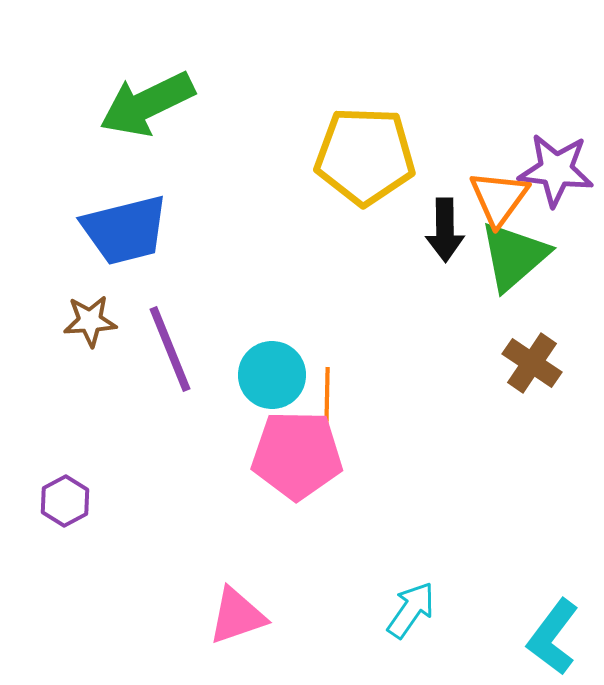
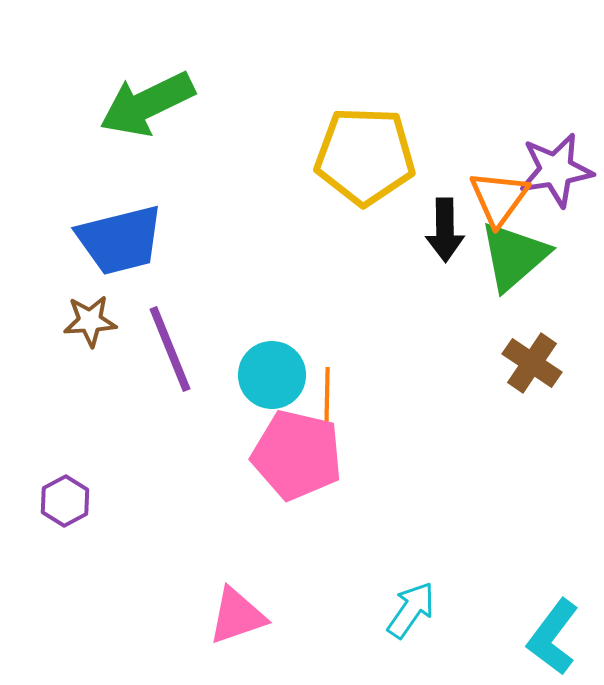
purple star: rotated 16 degrees counterclockwise
blue trapezoid: moved 5 px left, 10 px down
pink pentagon: rotated 12 degrees clockwise
